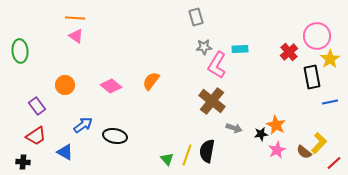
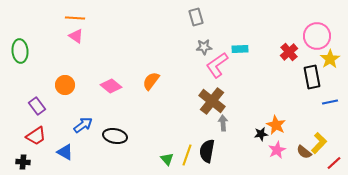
pink L-shape: rotated 24 degrees clockwise
gray arrow: moved 11 px left, 5 px up; rotated 112 degrees counterclockwise
